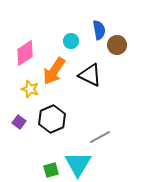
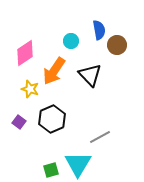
black triangle: rotated 20 degrees clockwise
